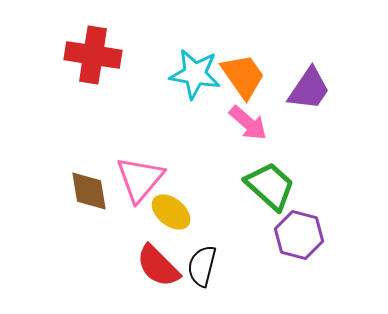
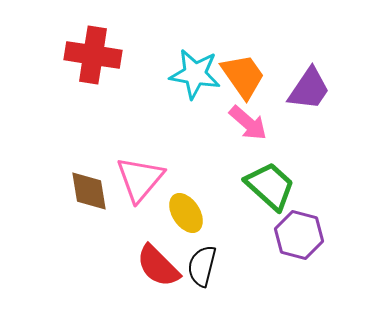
yellow ellipse: moved 15 px right, 1 px down; rotated 18 degrees clockwise
